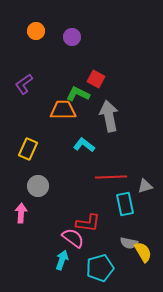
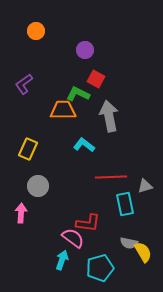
purple circle: moved 13 px right, 13 px down
